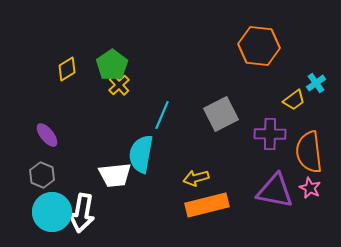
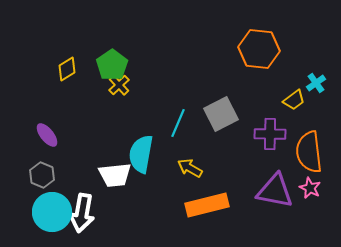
orange hexagon: moved 3 px down
cyan line: moved 16 px right, 8 px down
yellow arrow: moved 6 px left, 10 px up; rotated 45 degrees clockwise
